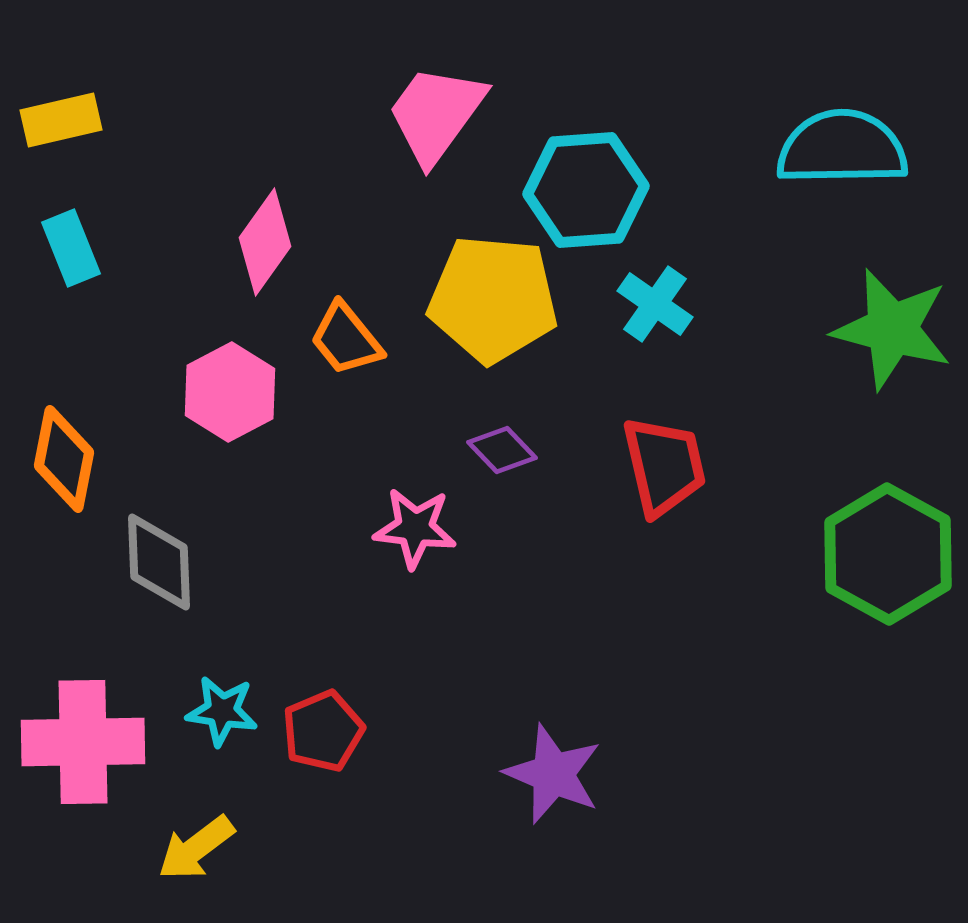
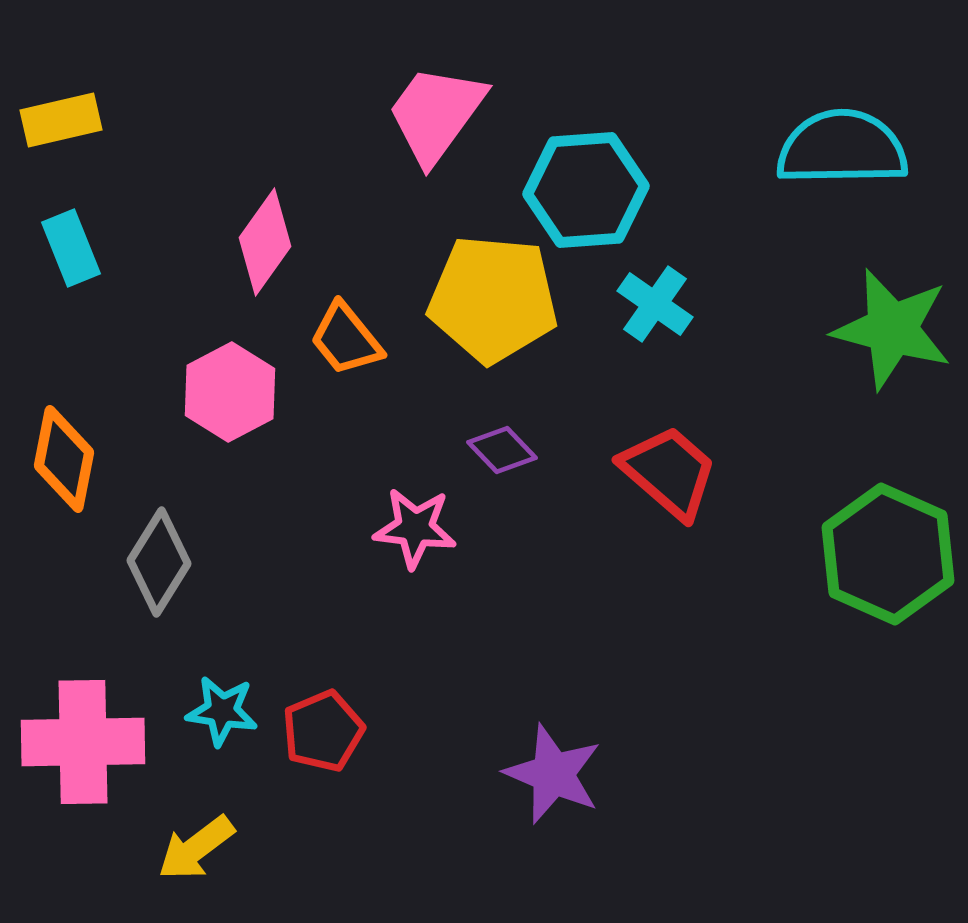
red trapezoid: moved 5 px right, 6 px down; rotated 36 degrees counterclockwise
green hexagon: rotated 5 degrees counterclockwise
gray diamond: rotated 34 degrees clockwise
